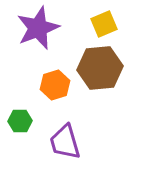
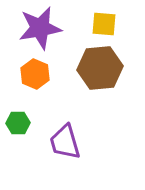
yellow square: rotated 28 degrees clockwise
purple star: moved 2 px right; rotated 12 degrees clockwise
orange hexagon: moved 20 px left, 11 px up; rotated 20 degrees counterclockwise
green hexagon: moved 2 px left, 2 px down
